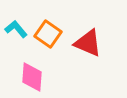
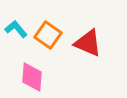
orange square: moved 1 px down
